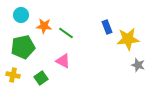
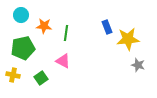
green line: rotated 63 degrees clockwise
green pentagon: moved 1 px down
